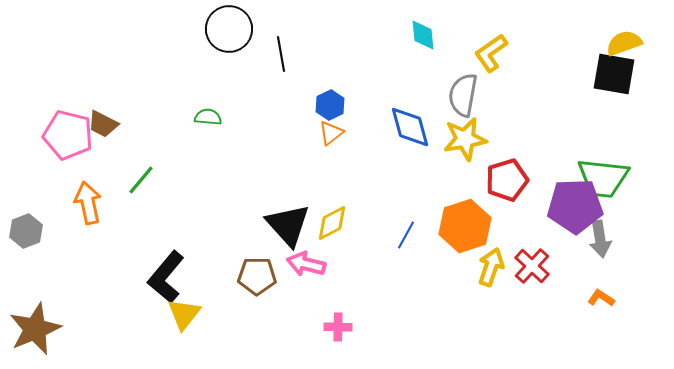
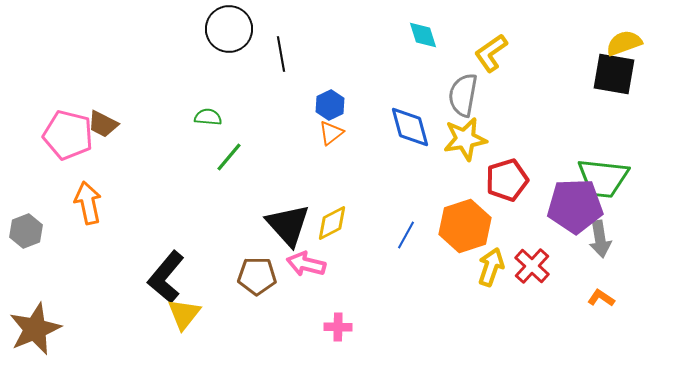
cyan diamond: rotated 12 degrees counterclockwise
green line: moved 88 px right, 23 px up
